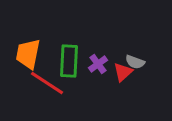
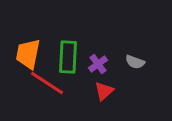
green rectangle: moved 1 px left, 4 px up
red triangle: moved 19 px left, 19 px down
